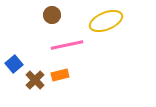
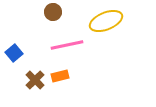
brown circle: moved 1 px right, 3 px up
blue square: moved 11 px up
orange rectangle: moved 1 px down
